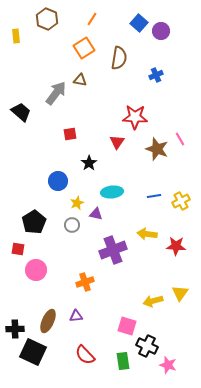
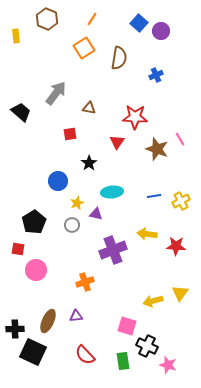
brown triangle at (80, 80): moved 9 px right, 28 px down
